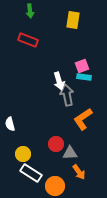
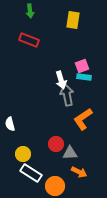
red rectangle: moved 1 px right
white arrow: moved 2 px right, 1 px up
orange arrow: rotated 28 degrees counterclockwise
